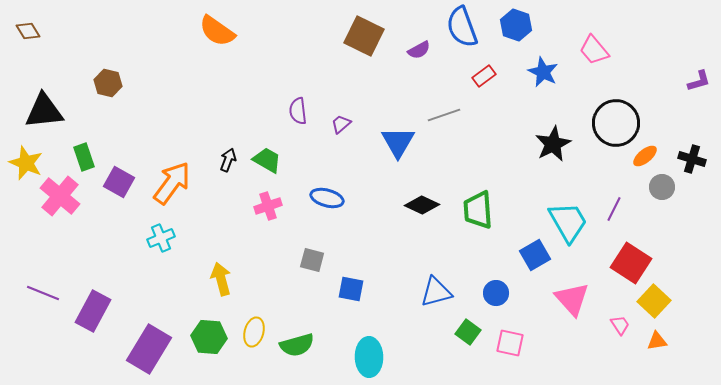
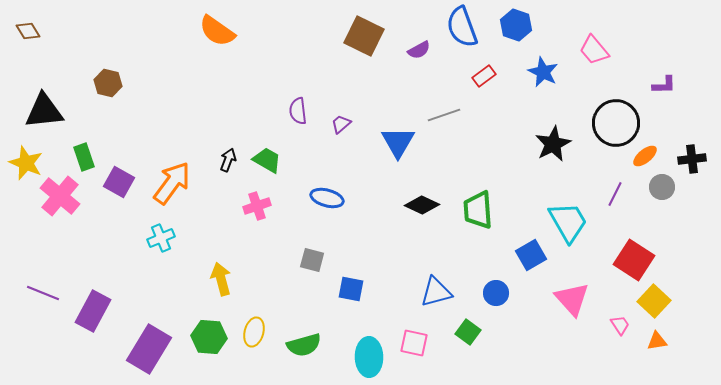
purple L-shape at (699, 81): moved 35 px left, 4 px down; rotated 15 degrees clockwise
black cross at (692, 159): rotated 24 degrees counterclockwise
pink cross at (268, 206): moved 11 px left
purple line at (614, 209): moved 1 px right, 15 px up
blue square at (535, 255): moved 4 px left
red square at (631, 263): moved 3 px right, 3 px up
pink square at (510, 343): moved 96 px left
green semicircle at (297, 345): moved 7 px right
